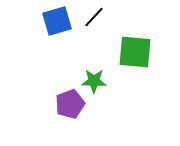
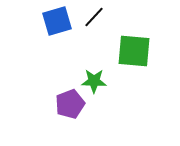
green square: moved 1 px left, 1 px up
